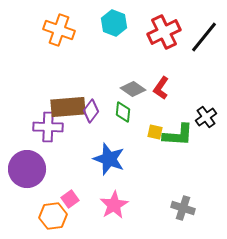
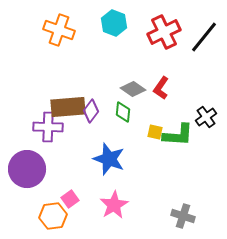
gray cross: moved 8 px down
